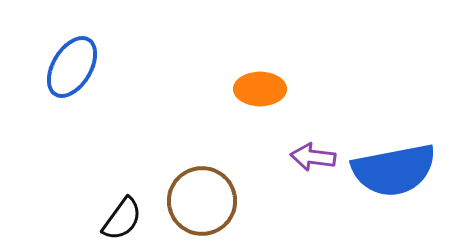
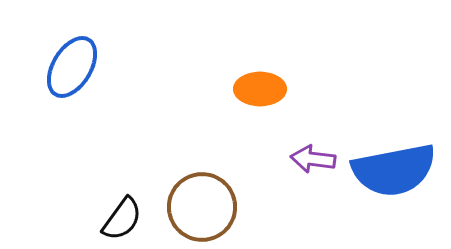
purple arrow: moved 2 px down
brown circle: moved 6 px down
